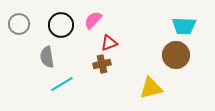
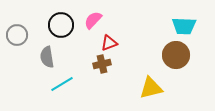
gray circle: moved 2 px left, 11 px down
